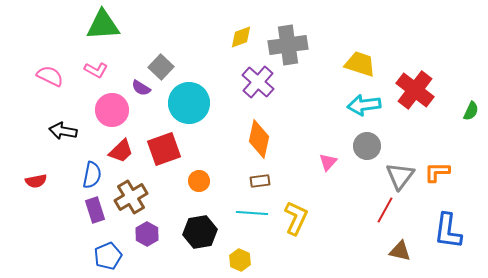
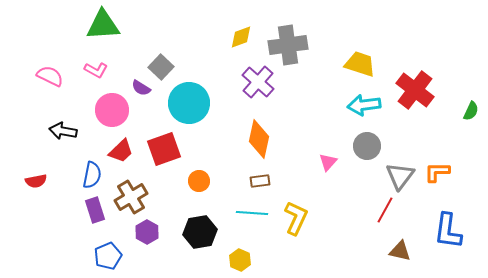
purple hexagon: moved 2 px up
